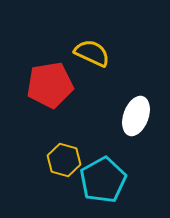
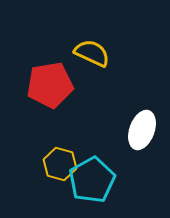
white ellipse: moved 6 px right, 14 px down
yellow hexagon: moved 4 px left, 4 px down
cyan pentagon: moved 11 px left
